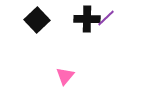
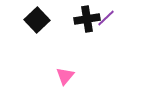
black cross: rotated 10 degrees counterclockwise
